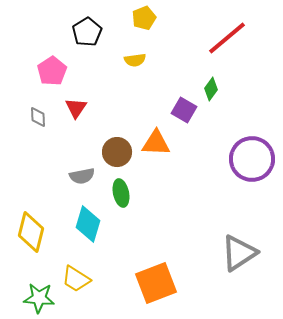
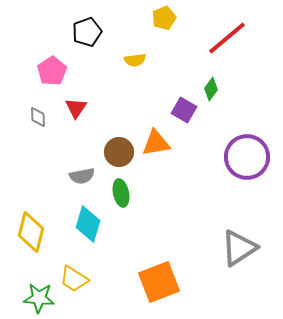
yellow pentagon: moved 20 px right
black pentagon: rotated 12 degrees clockwise
orange triangle: rotated 12 degrees counterclockwise
brown circle: moved 2 px right
purple circle: moved 5 px left, 2 px up
gray triangle: moved 5 px up
yellow trapezoid: moved 2 px left
orange square: moved 3 px right, 1 px up
